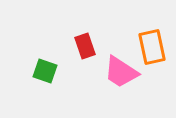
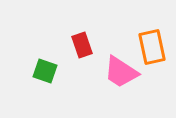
red rectangle: moved 3 px left, 1 px up
